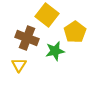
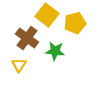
yellow pentagon: moved 9 px up; rotated 20 degrees clockwise
brown cross: rotated 15 degrees clockwise
green star: rotated 18 degrees clockwise
